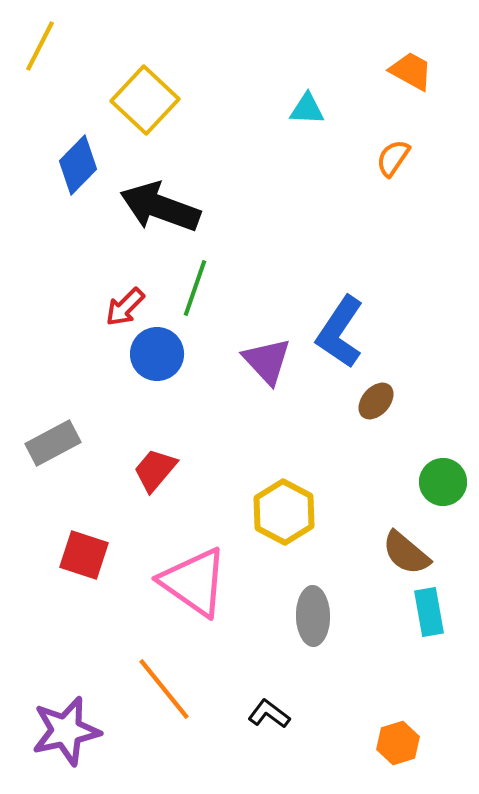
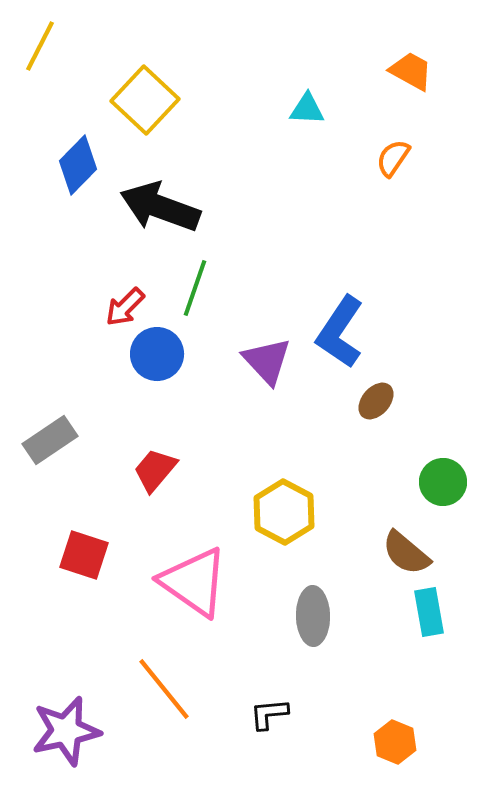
gray rectangle: moved 3 px left, 3 px up; rotated 6 degrees counterclockwise
black L-shape: rotated 42 degrees counterclockwise
orange hexagon: moved 3 px left, 1 px up; rotated 21 degrees counterclockwise
